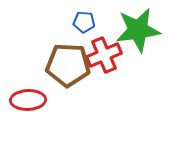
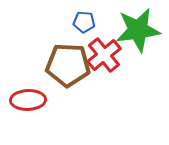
red cross: rotated 16 degrees counterclockwise
